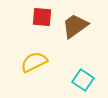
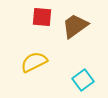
cyan square: rotated 20 degrees clockwise
